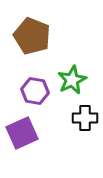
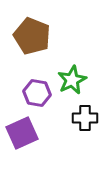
purple hexagon: moved 2 px right, 2 px down
